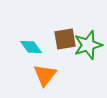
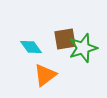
green star: moved 5 px left, 3 px down
orange triangle: rotated 15 degrees clockwise
